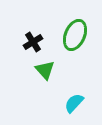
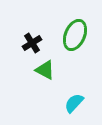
black cross: moved 1 px left, 1 px down
green triangle: rotated 20 degrees counterclockwise
